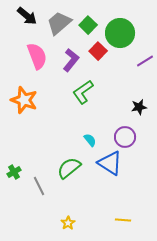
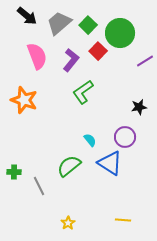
green semicircle: moved 2 px up
green cross: rotated 32 degrees clockwise
